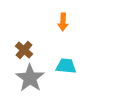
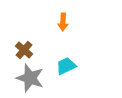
cyan trapezoid: rotated 30 degrees counterclockwise
gray star: rotated 16 degrees counterclockwise
